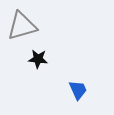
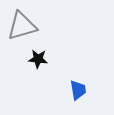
blue trapezoid: rotated 15 degrees clockwise
